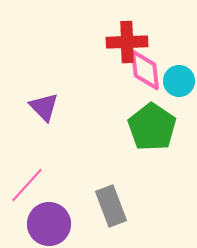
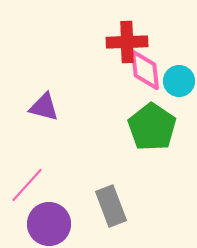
purple triangle: rotated 32 degrees counterclockwise
